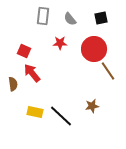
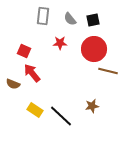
black square: moved 8 px left, 2 px down
brown line: rotated 42 degrees counterclockwise
brown semicircle: rotated 120 degrees clockwise
yellow rectangle: moved 2 px up; rotated 21 degrees clockwise
